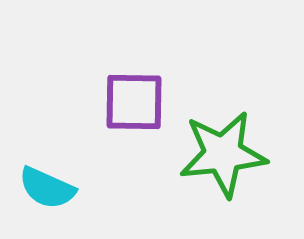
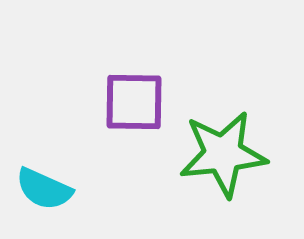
cyan semicircle: moved 3 px left, 1 px down
